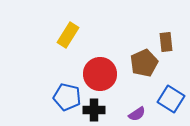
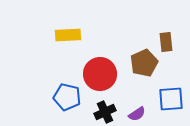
yellow rectangle: rotated 55 degrees clockwise
blue square: rotated 36 degrees counterclockwise
black cross: moved 11 px right, 2 px down; rotated 25 degrees counterclockwise
